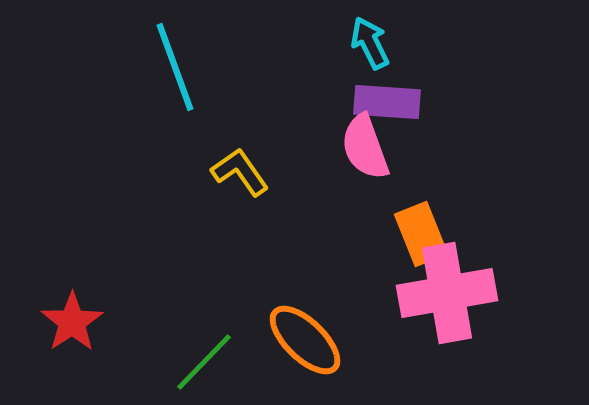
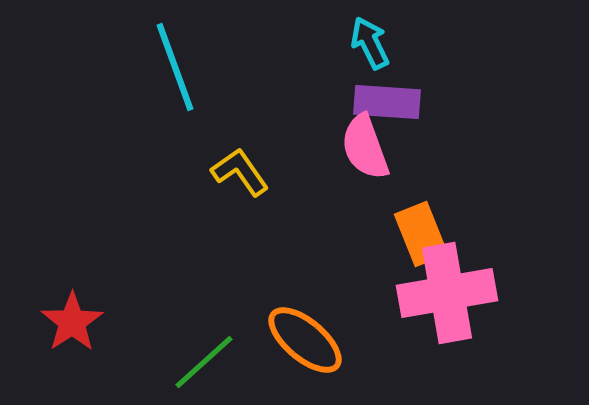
orange ellipse: rotated 4 degrees counterclockwise
green line: rotated 4 degrees clockwise
